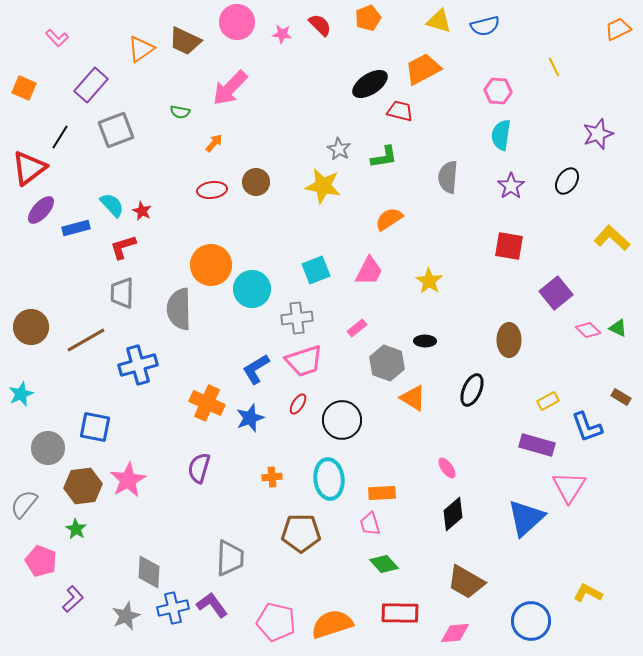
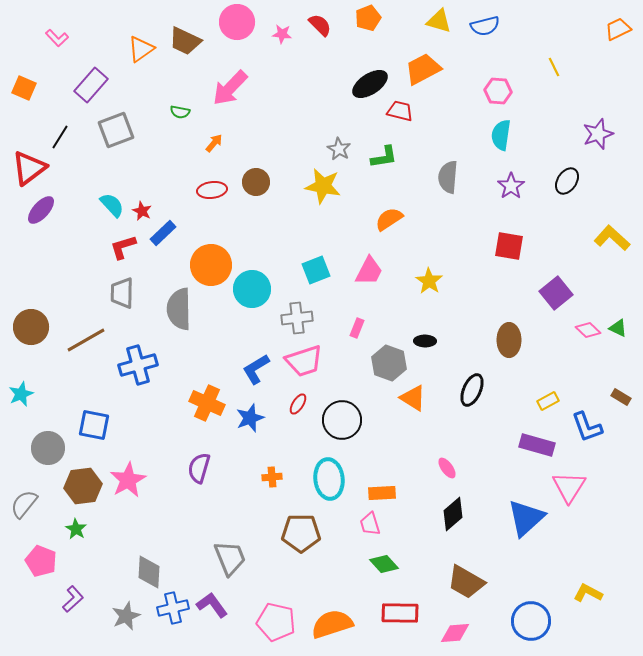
blue rectangle at (76, 228): moved 87 px right, 5 px down; rotated 28 degrees counterclockwise
pink rectangle at (357, 328): rotated 30 degrees counterclockwise
gray hexagon at (387, 363): moved 2 px right
blue square at (95, 427): moved 1 px left, 2 px up
gray trapezoid at (230, 558): rotated 24 degrees counterclockwise
